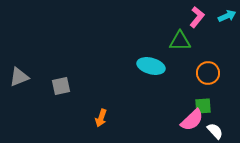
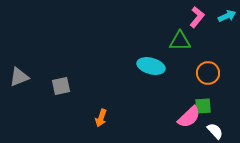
pink semicircle: moved 3 px left, 3 px up
